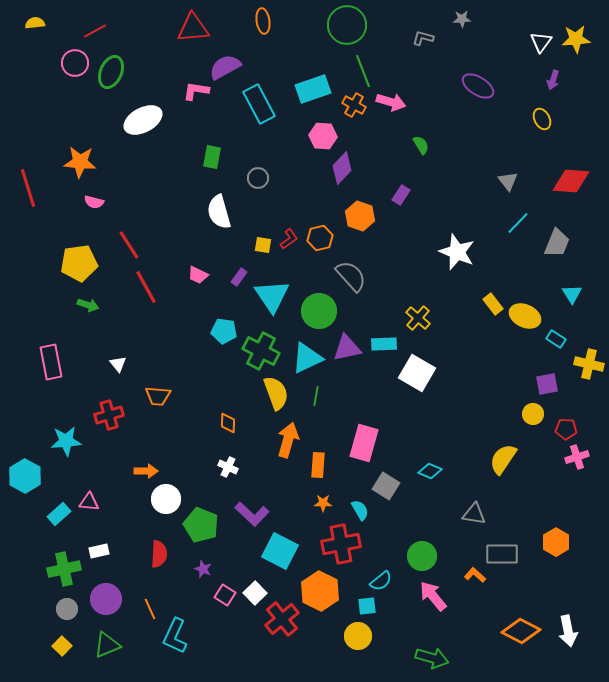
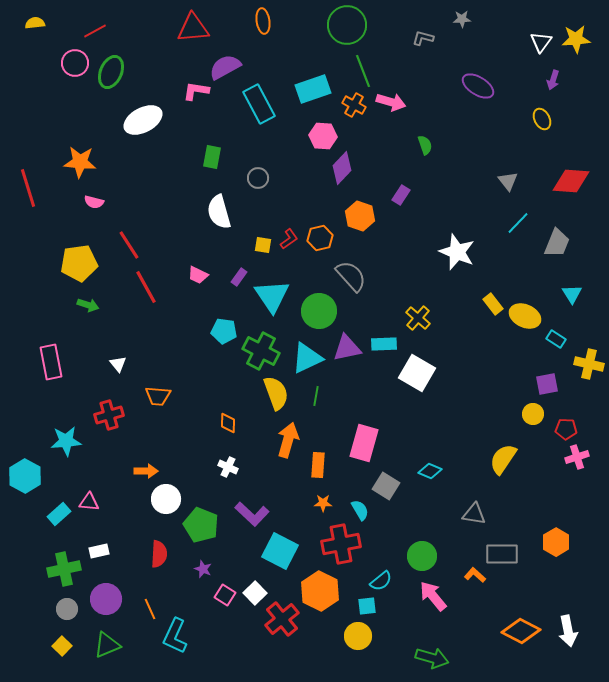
green semicircle at (421, 145): moved 4 px right; rotated 12 degrees clockwise
